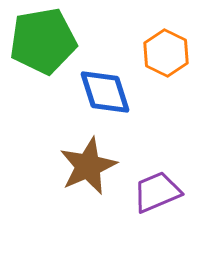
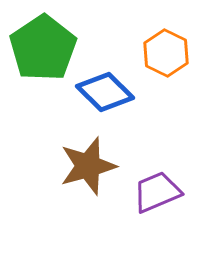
green pentagon: moved 7 px down; rotated 24 degrees counterclockwise
blue diamond: rotated 28 degrees counterclockwise
brown star: rotated 8 degrees clockwise
